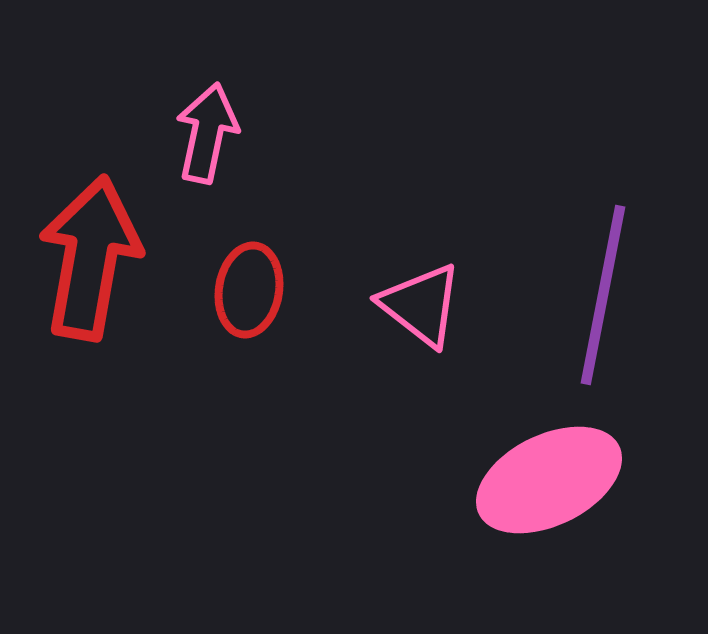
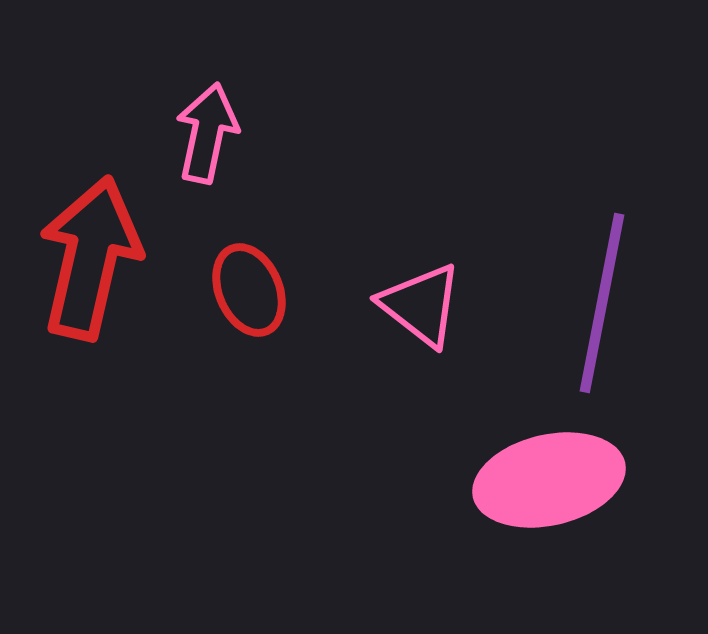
red arrow: rotated 3 degrees clockwise
red ellipse: rotated 32 degrees counterclockwise
purple line: moved 1 px left, 8 px down
pink ellipse: rotated 13 degrees clockwise
